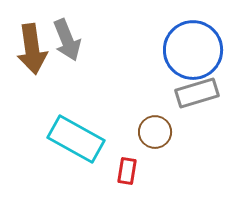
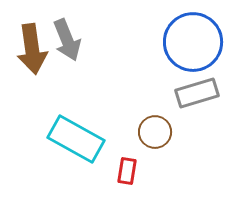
blue circle: moved 8 px up
